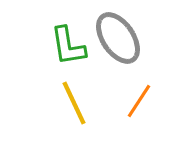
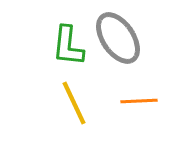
green L-shape: rotated 15 degrees clockwise
orange line: rotated 54 degrees clockwise
